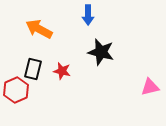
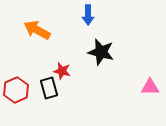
orange arrow: moved 2 px left, 1 px down
black rectangle: moved 16 px right, 19 px down; rotated 30 degrees counterclockwise
pink triangle: rotated 12 degrees clockwise
